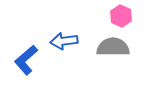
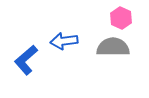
pink hexagon: moved 2 px down
